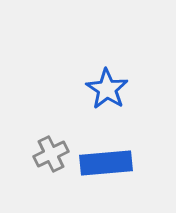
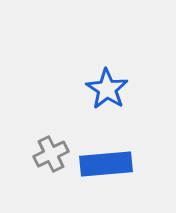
blue rectangle: moved 1 px down
